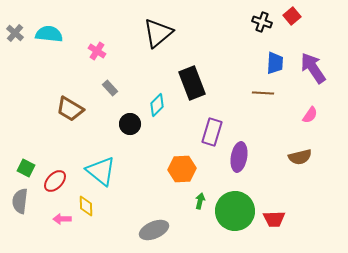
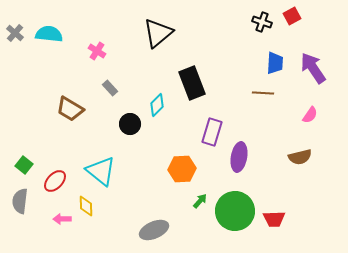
red square: rotated 12 degrees clockwise
green square: moved 2 px left, 3 px up; rotated 12 degrees clockwise
green arrow: rotated 28 degrees clockwise
